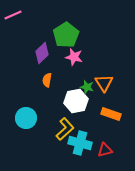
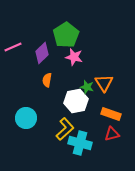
pink line: moved 32 px down
red triangle: moved 7 px right, 16 px up
